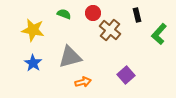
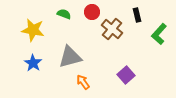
red circle: moved 1 px left, 1 px up
brown cross: moved 2 px right, 1 px up
orange arrow: rotated 112 degrees counterclockwise
